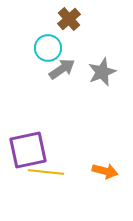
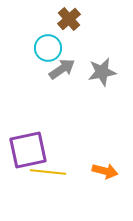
gray star: rotated 12 degrees clockwise
yellow line: moved 2 px right
